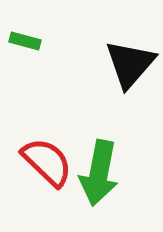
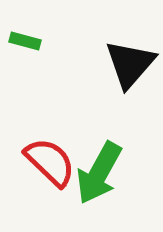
red semicircle: moved 3 px right
green arrow: rotated 18 degrees clockwise
